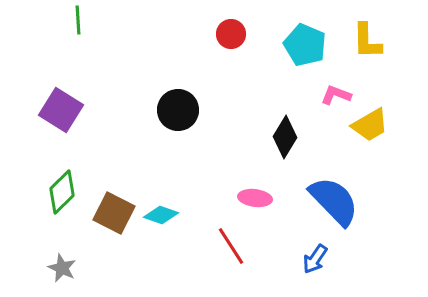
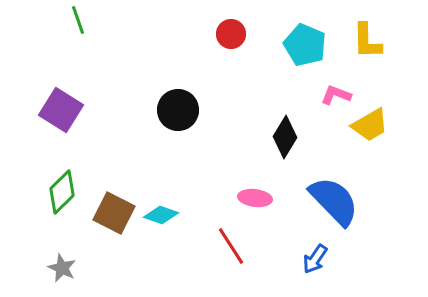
green line: rotated 16 degrees counterclockwise
